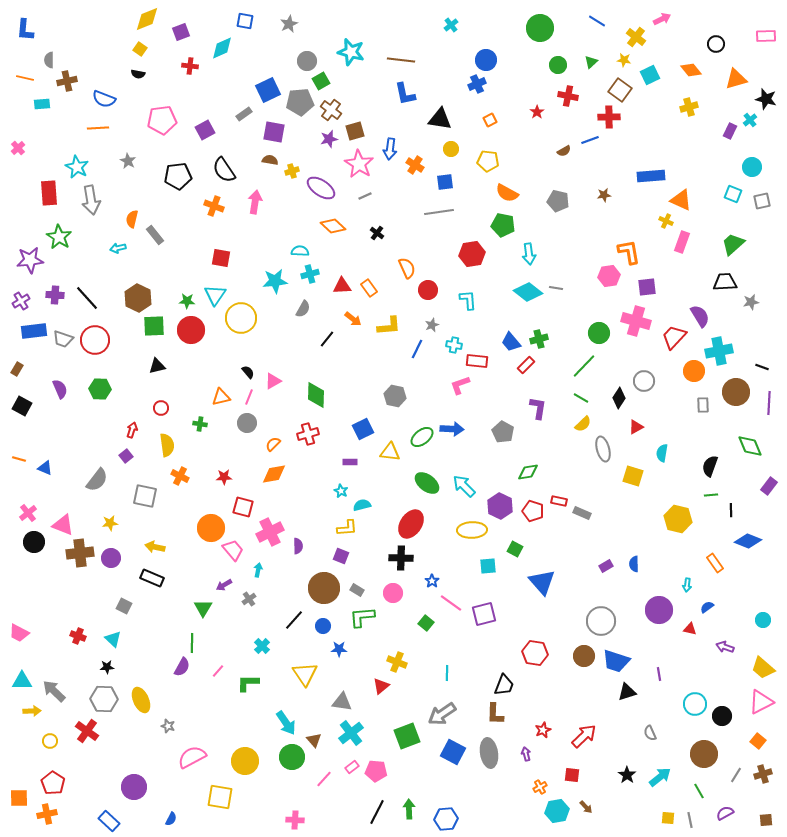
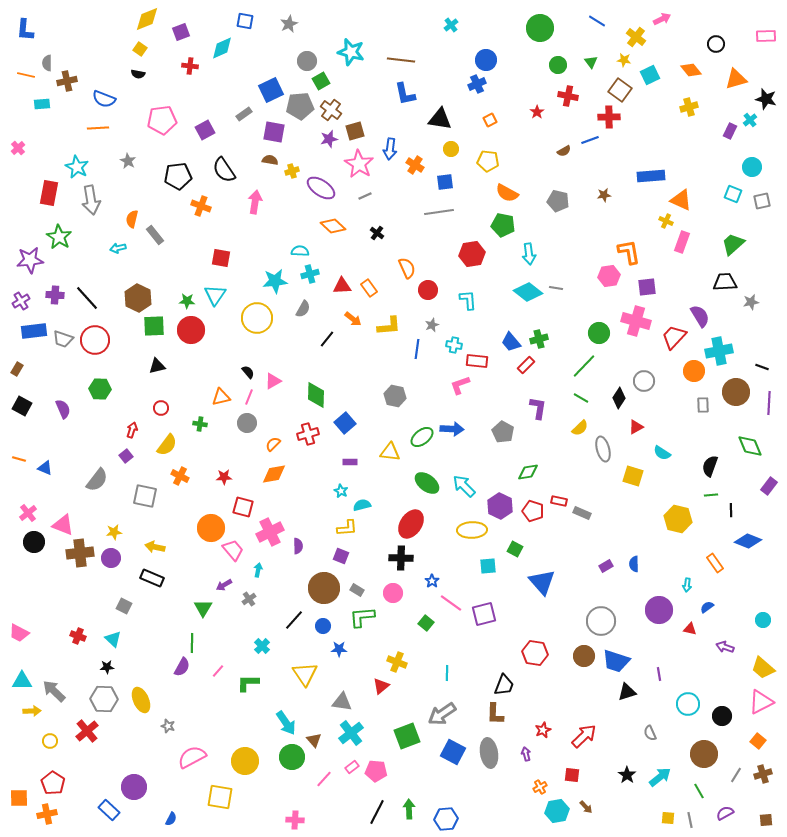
gray semicircle at (49, 60): moved 2 px left, 3 px down
green triangle at (591, 62): rotated 24 degrees counterclockwise
orange line at (25, 78): moved 1 px right, 3 px up
blue square at (268, 90): moved 3 px right
gray pentagon at (300, 102): moved 4 px down
red rectangle at (49, 193): rotated 15 degrees clockwise
orange cross at (214, 206): moved 13 px left
yellow circle at (241, 318): moved 16 px right
blue line at (417, 349): rotated 18 degrees counterclockwise
purple semicircle at (60, 389): moved 3 px right, 20 px down
yellow semicircle at (583, 424): moved 3 px left, 4 px down
blue square at (363, 429): moved 18 px left, 6 px up; rotated 15 degrees counterclockwise
yellow semicircle at (167, 445): rotated 45 degrees clockwise
cyan semicircle at (662, 453): rotated 66 degrees counterclockwise
yellow star at (110, 523): moved 4 px right, 9 px down
cyan circle at (695, 704): moved 7 px left
red cross at (87, 731): rotated 15 degrees clockwise
blue rectangle at (109, 821): moved 11 px up
